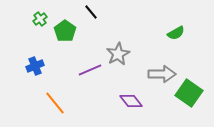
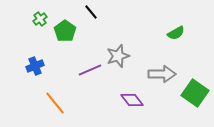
gray star: moved 2 px down; rotated 10 degrees clockwise
green square: moved 6 px right
purple diamond: moved 1 px right, 1 px up
